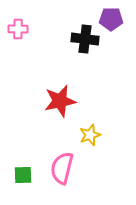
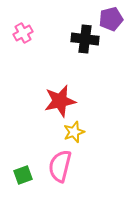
purple pentagon: rotated 15 degrees counterclockwise
pink cross: moved 5 px right, 4 px down; rotated 30 degrees counterclockwise
yellow star: moved 16 px left, 3 px up
pink semicircle: moved 2 px left, 2 px up
green square: rotated 18 degrees counterclockwise
